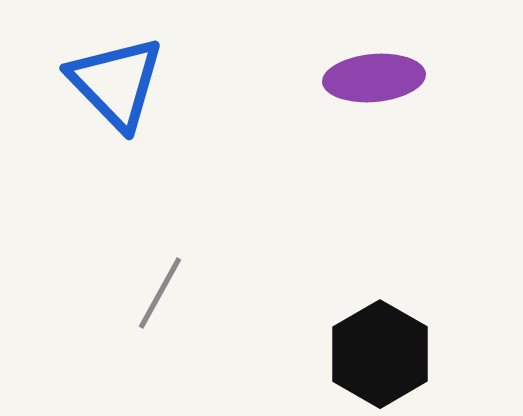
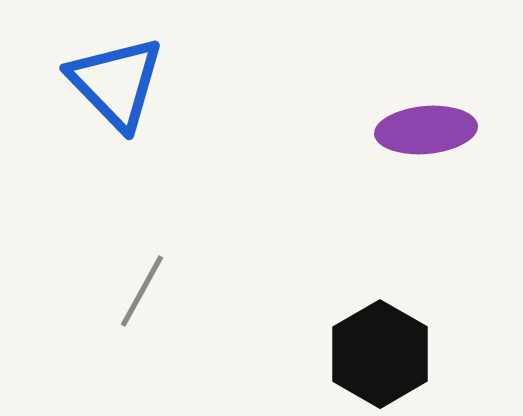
purple ellipse: moved 52 px right, 52 px down
gray line: moved 18 px left, 2 px up
